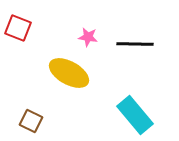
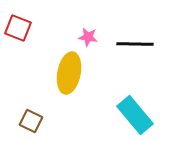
yellow ellipse: rotated 72 degrees clockwise
